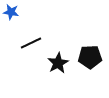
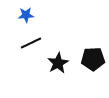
blue star: moved 15 px right, 3 px down; rotated 14 degrees counterclockwise
black pentagon: moved 3 px right, 2 px down
